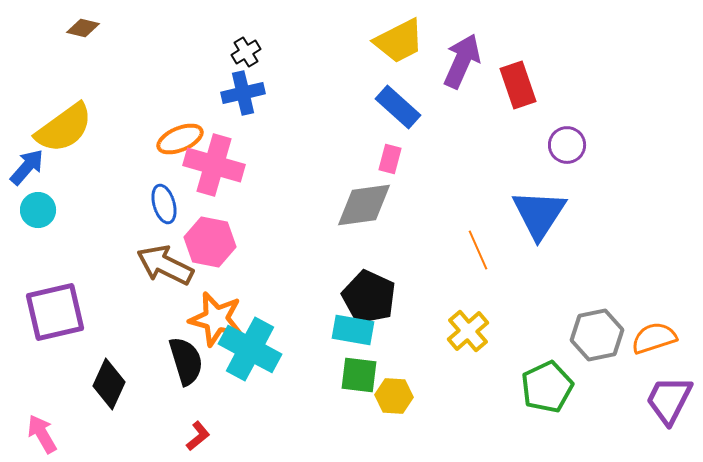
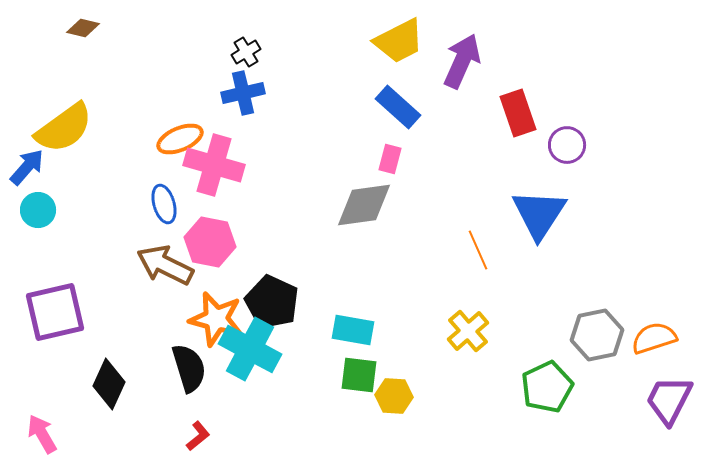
red rectangle: moved 28 px down
black pentagon: moved 97 px left, 5 px down
black semicircle: moved 3 px right, 7 px down
